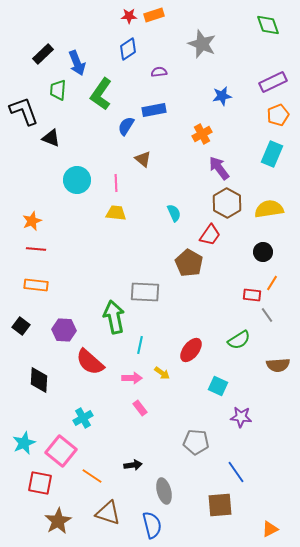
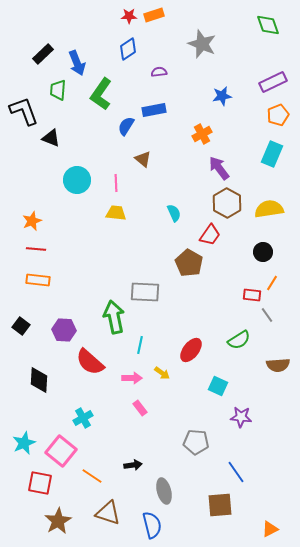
orange rectangle at (36, 285): moved 2 px right, 5 px up
